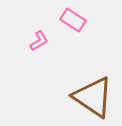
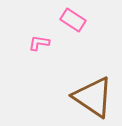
pink L-shape: moved 2 px down; rotated 140 degrees counterclockwise
